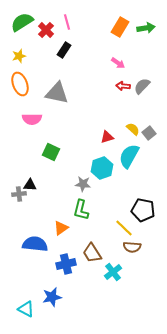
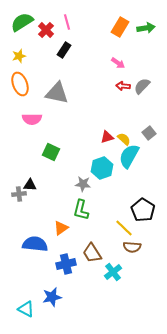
yellow semicircle: moved 9 px left, 10 px down
black pentagon: rotated 20 degrees clockwise
